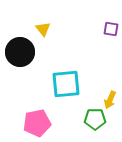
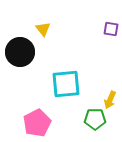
pink pentagon: rotated 16 degrees counterclockwise
